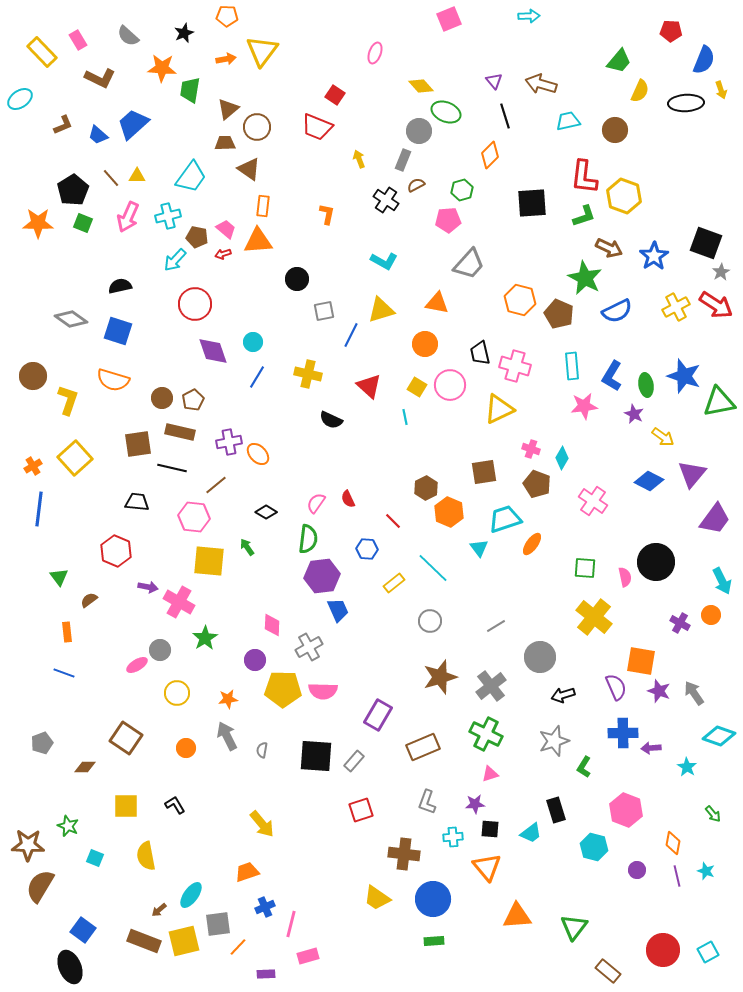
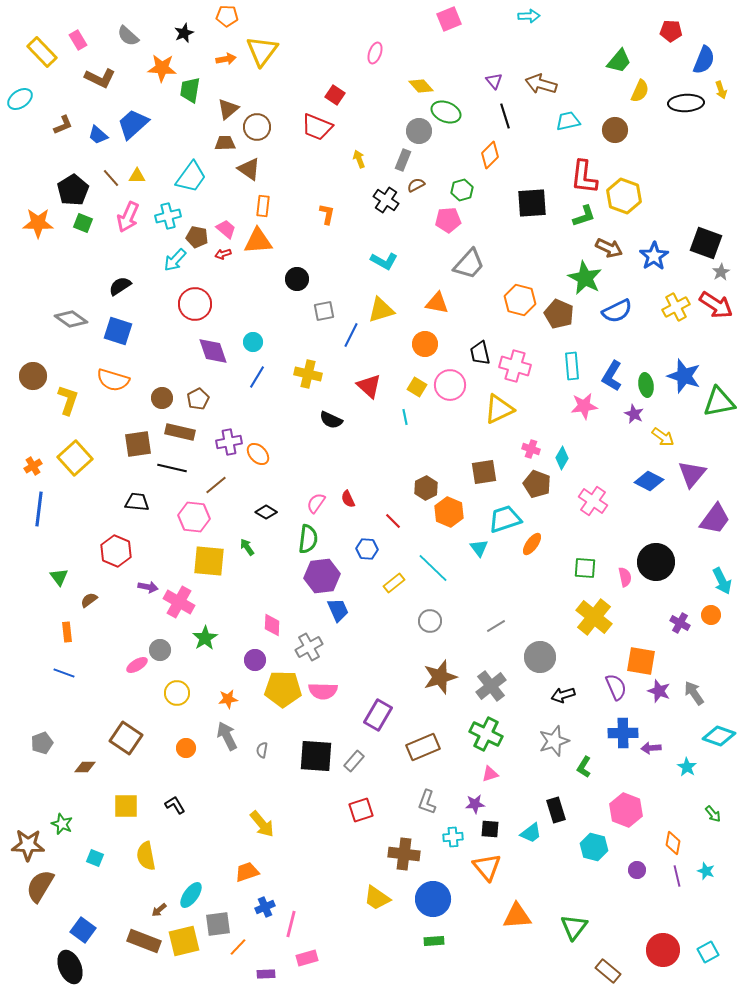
black semicircle at (120, 286): rotated 20 degrees counterclockwise
brown pentagon at (193, 400): moved 5 px right, 1 px up
green star at (68, 826): moved 6 px left, 2 px up
pink rectangle at (308, 956): moved 1 px left, 2 px down
